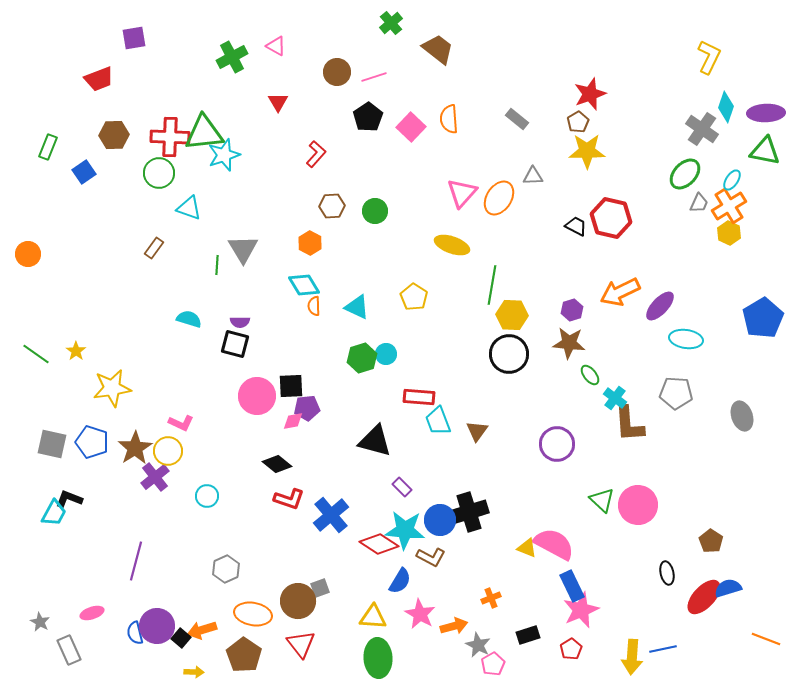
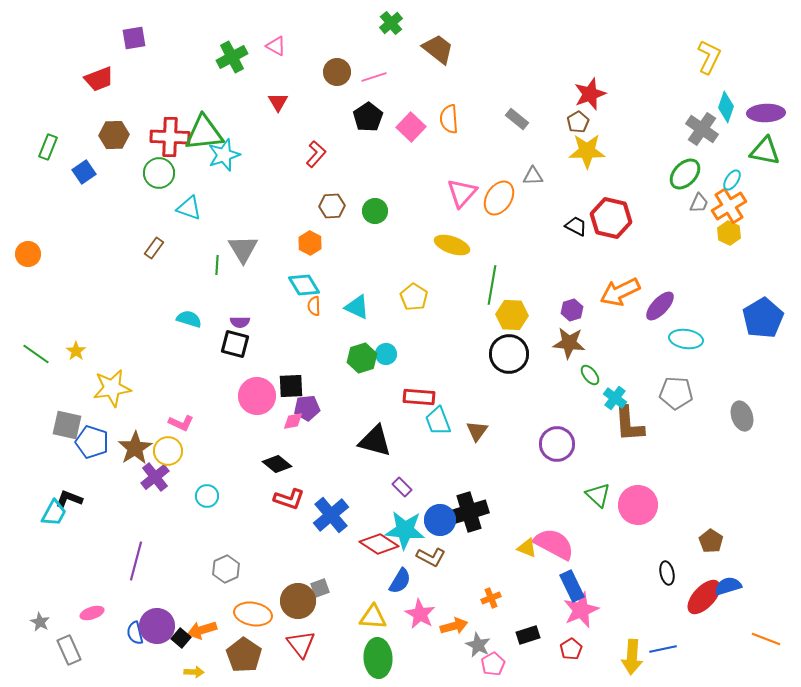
gray square at (52, 444): moved 15 px right, 19 px up
green triangle at (602, 500): moved 4 px left, 5 px up
blue semicircle at (728, 588): moved 2 px up
